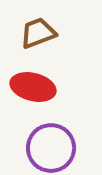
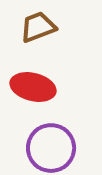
brown trapezoid: moved 6 px up
